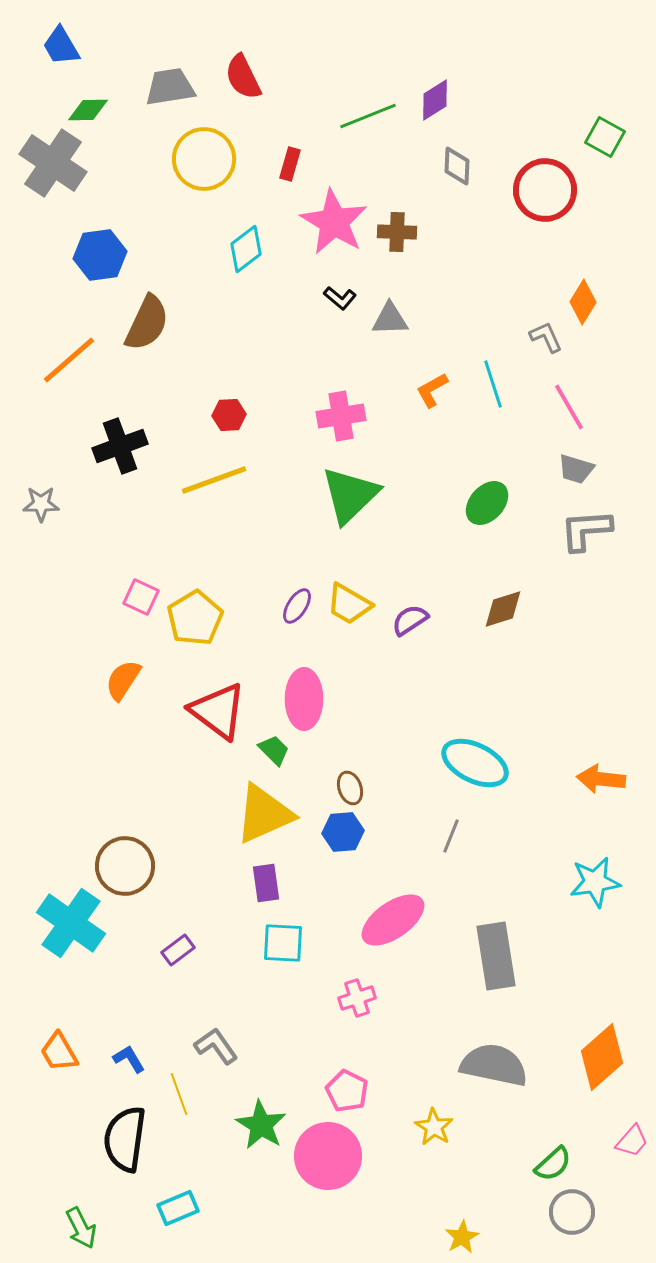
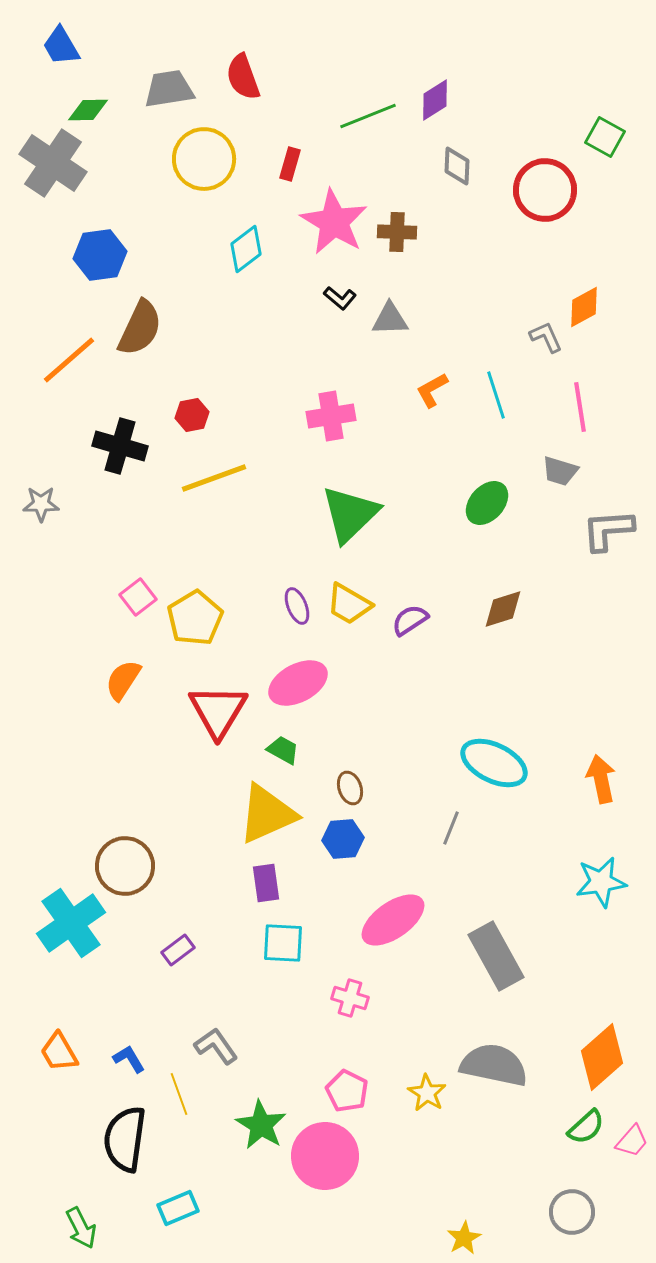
red semicircle at (243, 77): rotated 6 degrees clockwise
gray trapezoid at (170, 87): moved 1 px left, 2 px down
orange diamond at (583, 302): moved 1 px right, 5 px down; rotated 30 degrees clockwise
brown semicircle at (147, 323): moved 7 px left, 5 px down
cyan line at (493, 384): moved 3 px right, 11 px down
pink line at (569, 407): moved 11 px right; rotated 21 degrees clockwise
red hexagon at (229, 415): moved 37 px left; rotated 8 degrees counterclockwise
pink cross at (341, 416): moved 10 px left
black cross at (120, 446): rotated 36 degrees clockwise
gray trapezoid at (576, 469): moved 16 px left, 2 px down
yellow line at (214, 480): moved 2 px up
green triangle at (350, 495): moved 19 px down
gray L-shape at (586, 530): moved 22 px right
pink square at (141, 597): moved 3 px left; rotated 27 degrees clockwise
purple ellipse at (297, 606): rotated 54 degrees counterclockwise
pink ellipse at (304, 699): moved 6 px left, 16 px up; rotated 62 degrees clockwise
red triangle at (218, 711): rotated 24 degrees clockwise
green trapezoid at (274, 750): moved 9 px right; rotated 16 degrees counterclockwise
cyan ellipse at (475, 763): moved 19 px right
orange arrow at (601, 779): rotated 72 degrees clockwise
yellow triangle at (264, 814): moved 3 px right
blue hexagon at (343, 832): moved 7 px down
gray line at (451, 836): moved 8 px up
cyan star at (595, 882): moved 6 px right
cyan cross at (71, 923): rotated 20 degrees clockwise
gray rectangle at (496, 956): rotated 20 degrees counterclockwise
pink cross at (357, 998): moved 7 px left; rotated 36 degrees clockwise
yellow star at (434, 1127): moved 7 px left, 34 px up
pink circle at (328, 1156): moved 3 px left
green semicircle at (553, 1164): moved 33 px right, 37 px up
yellow star at (462, 1237): moved 2 px right, 1 px down
